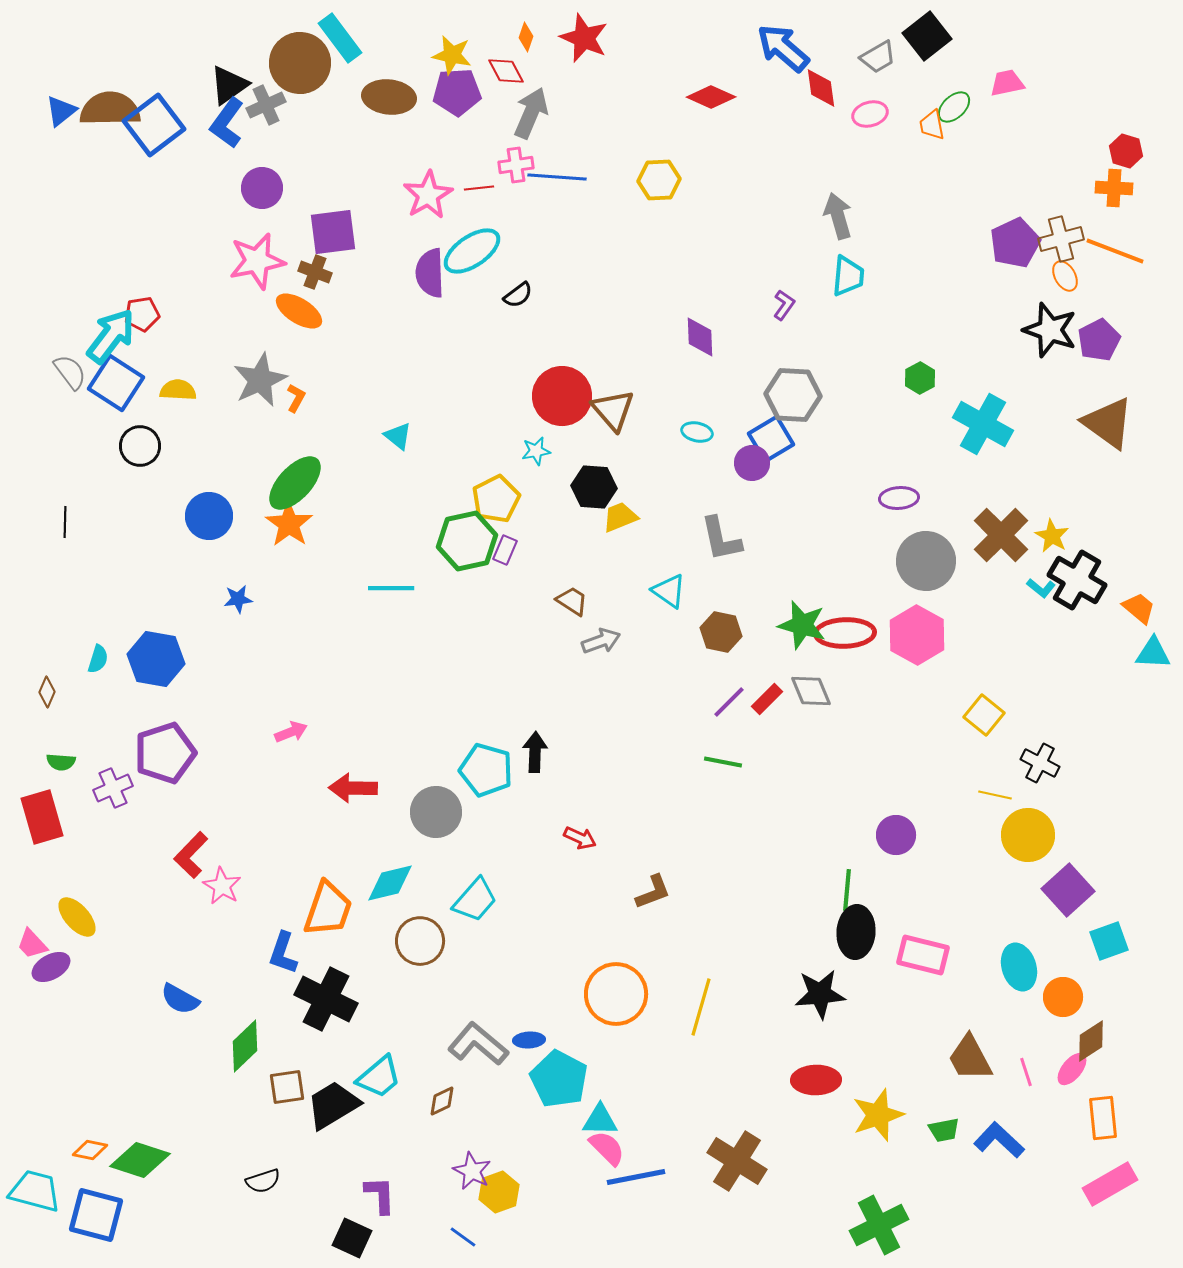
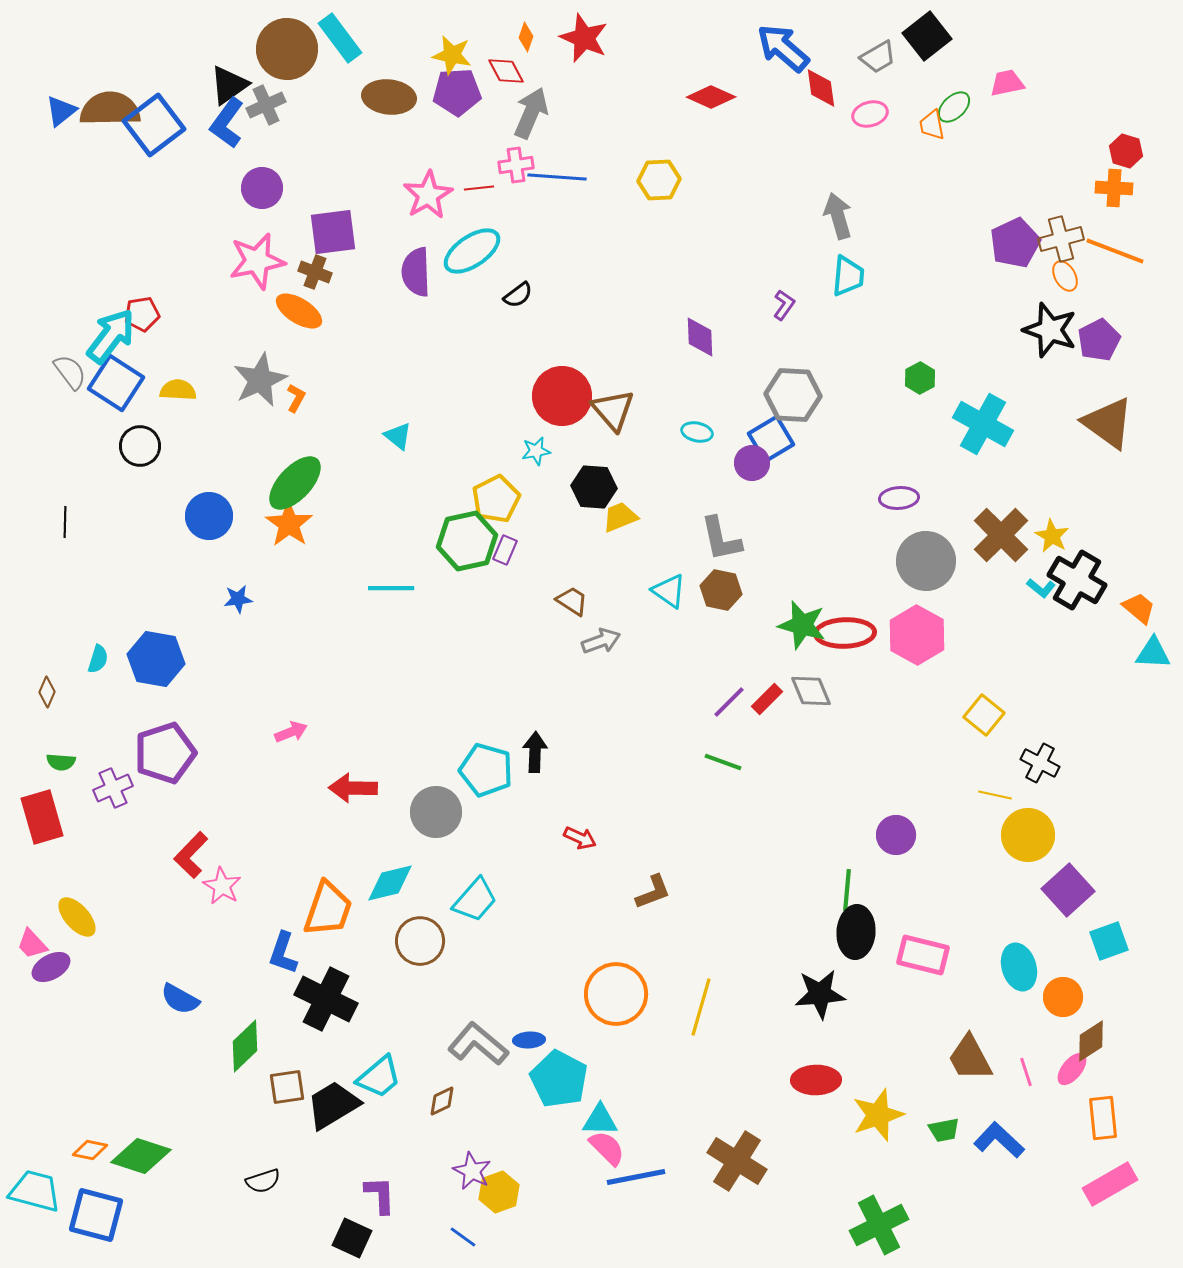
brown circle at (300, 63): moved 13 px left, 14 px up
purple semicircle at (430, 273): moved 14 px left, 1 px up
brown hexagon at (721, 632): moved 42 px up
green line at (723, 762): rotated 9 degrees clockwise
green diamond at (140, 1160): moved 1 px right, 4 px up
